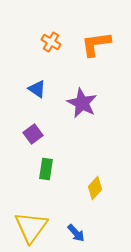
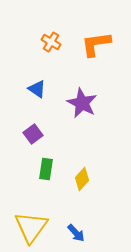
yellow diamond: moved 13 px left, 9 px up
